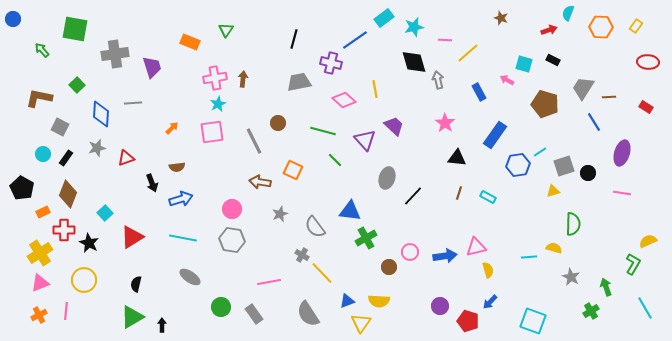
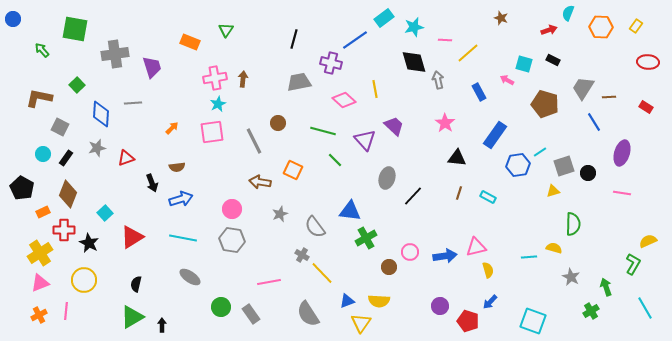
gray rectangle at (254, 314): moved 3 px left
